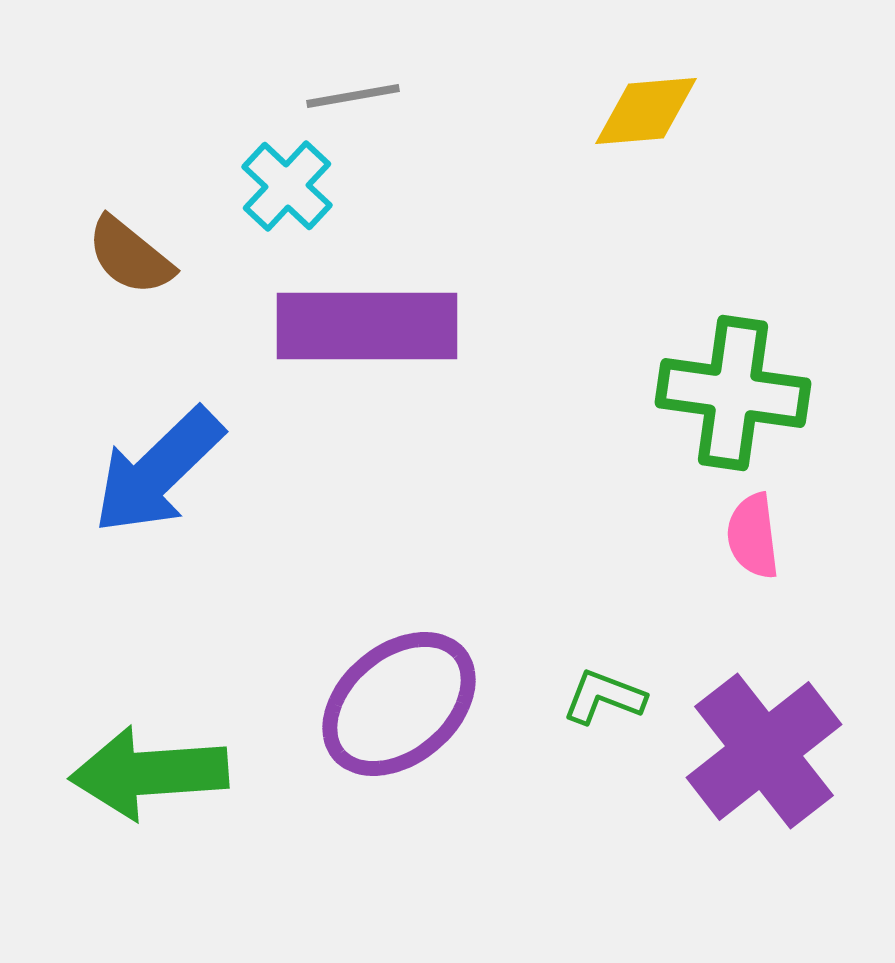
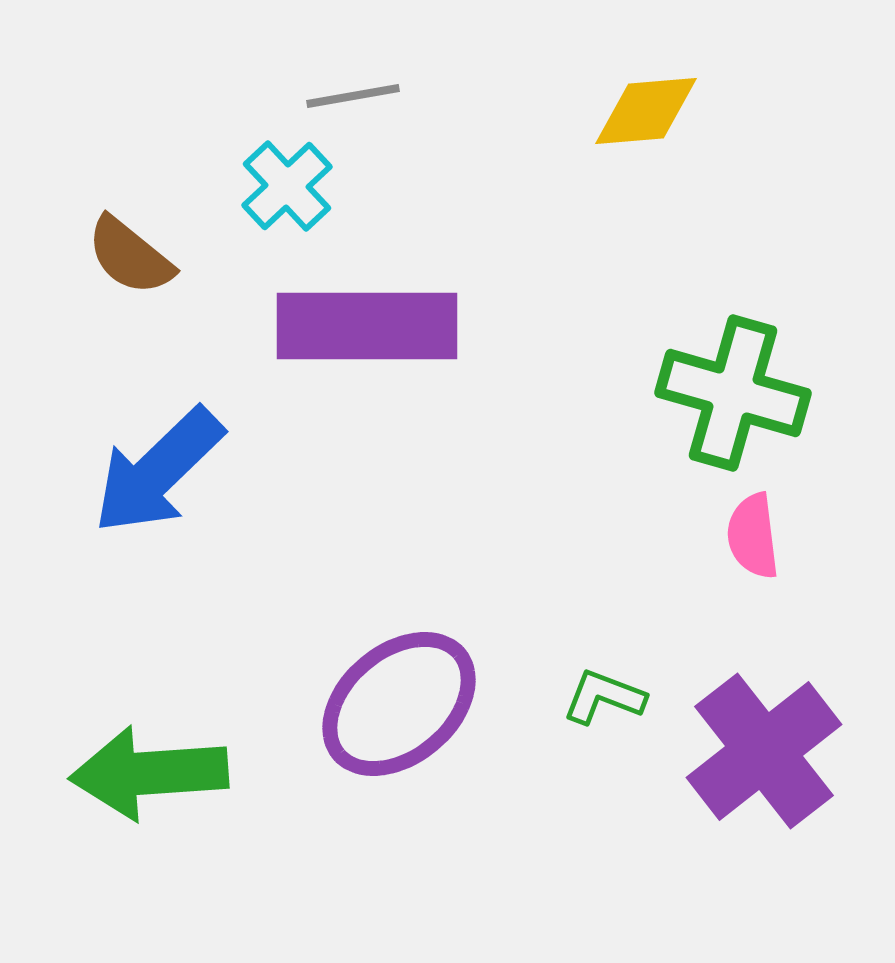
cyan cross: rotated 4 degrees clockwise
green cross: rotated 8 degrees clockwise
